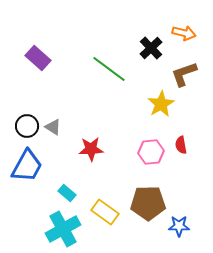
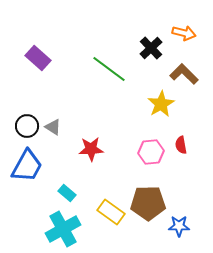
brown L-shape: rotated 64 degrees clockwise
yellow rectangle: moved 6 px right
